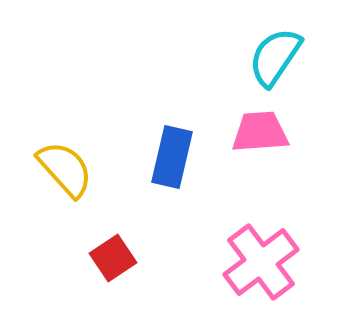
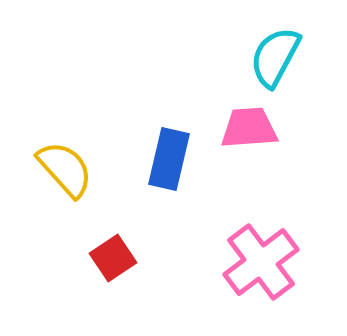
cyan semicircle: rotated 6 degrees counterclockwise
pink trapezoid: moved 11 px left, 4 px up
blue rectangle: moved 3 px left, 2 px down
